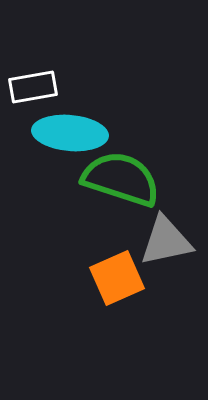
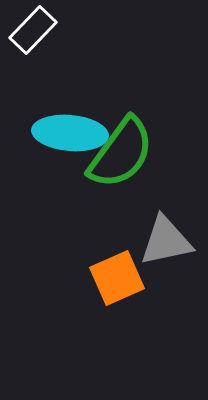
white rectangle: moved 57 px up; rotated 36 degrees counterclockwise
green semicircle: moved 26 px up; rotated 108 degrees clockwise
